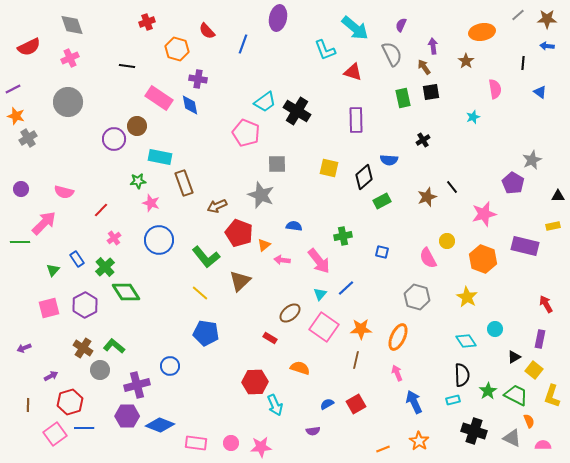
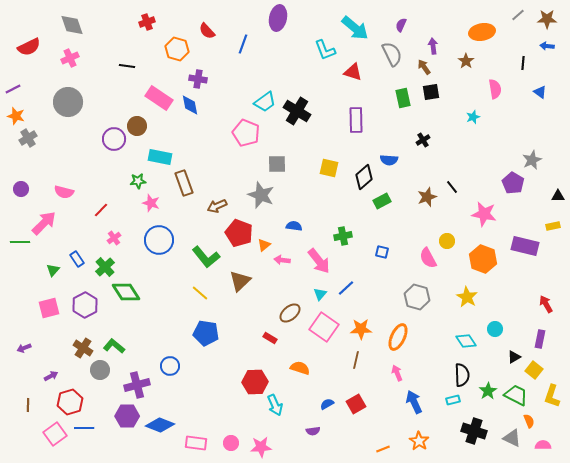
pink star at (484, 214): rotated 25 degrees clockwise
